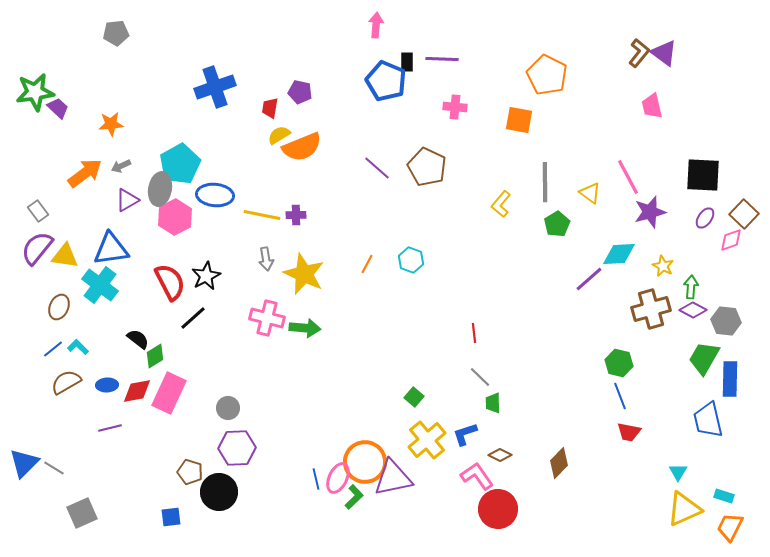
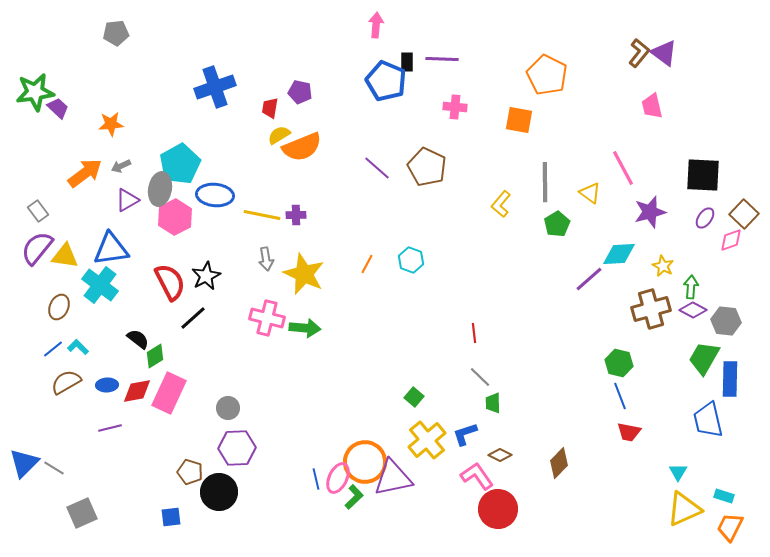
pink line at (628, 177): moved 5 px left, 9 px up
